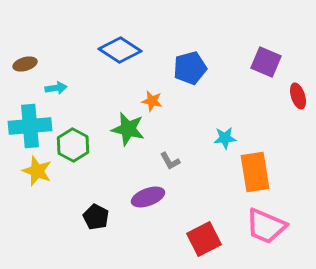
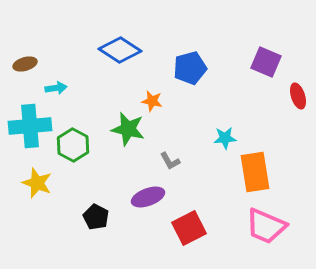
yellow star: moved 12 px down
red square: moved 15 px left, 11 px up
